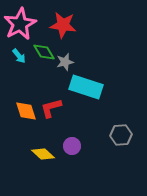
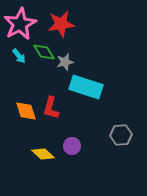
red star: moved 2 px left, 1 px up; rotated 16 degrees counterclockwise
red L-shape: rotated 60 degrees counterclockwise
